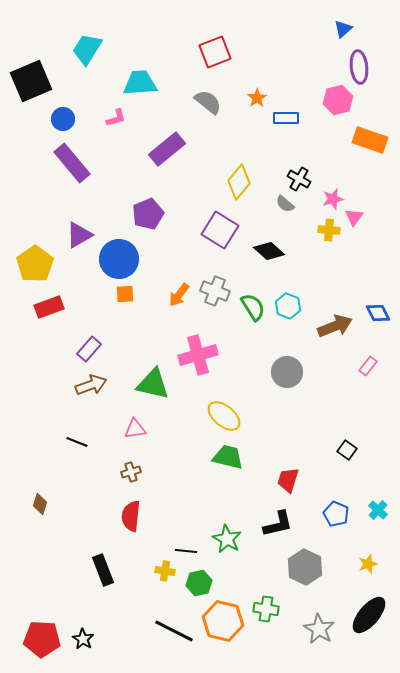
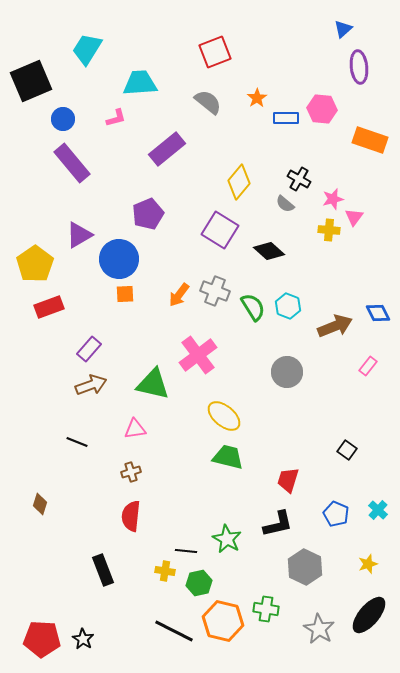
pink hexagon at (338, 100): moved 16 px left, 9 px down; rotated 20 degrees clockwise
pink cross at (198, 355): rotated 21 degrees counterclockwise
